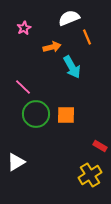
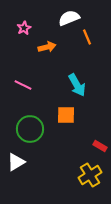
orange arrow: moved 5 px left
cyan arrow: moved 5 px right, 18 px down
pink line: moved 2 px up; rotated 18 degrees counterclockwise
green circle: moved 6 px left, 15 px down
